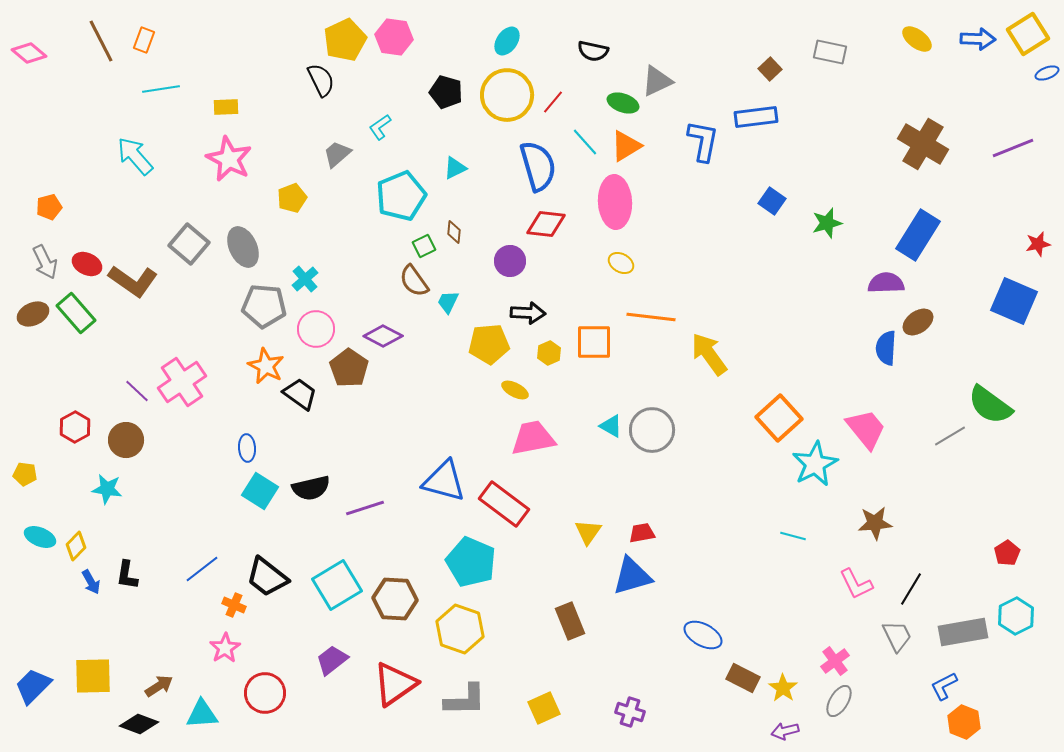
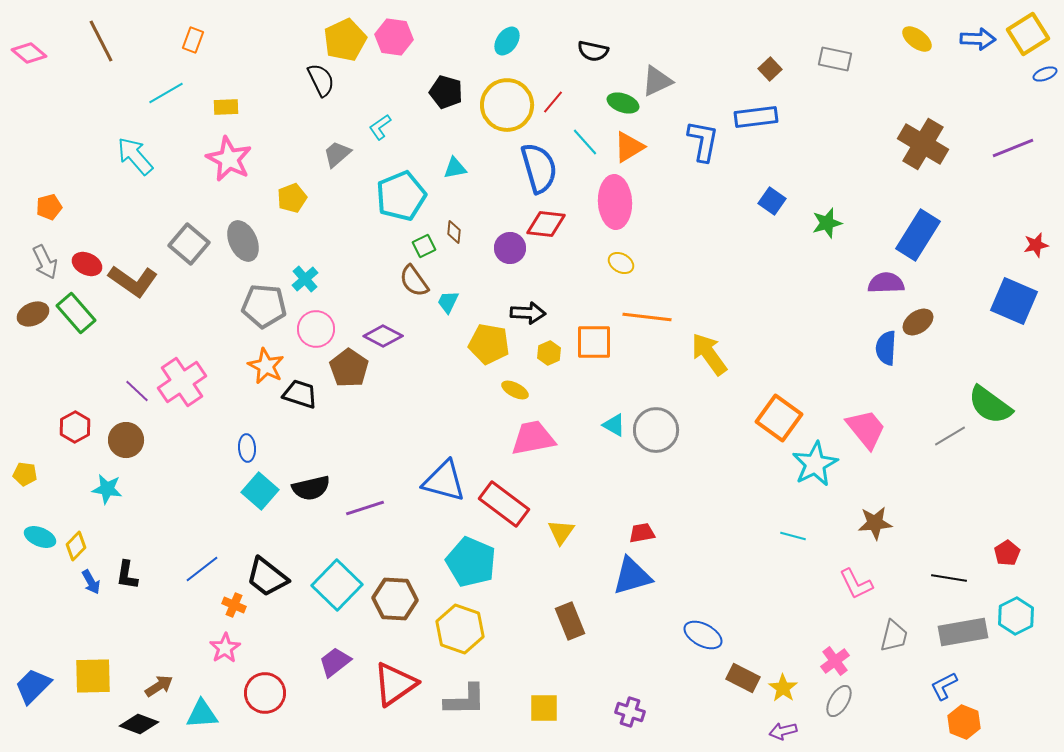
orange rectangle at (144, 40): moved 49 px right
gray rectangle at (830, 52): moved 5 px right, 7 px down
blue ellipse at (1047, 73): moved 2 px left, 1 px down
cyan line at (161, 89): moved 5 px right, 4 px down; rotated 21 degrees counterclockwise
yellow circle at (507, 95): moved 10 px down
orange triangle at (626, 146): moved 3 px right, 1 px down
blue semicircle at (538, 166): moved 1 px right, 2 px down
cyan triangle at (455, 168): rotated 15 degrees clockwise
red star at (1038, 244): moved 2 px left, 1 px down
gray ellipse at (243, 247): moved 6 px up
purple circle at (510, 261): moved 13 px up
orange line at (651, 317): moved 4 px left
yellow pentagon at (489, 344): rotated 15 degrees clockwise
black trapezoid at (300, 394): rotated 18 degrees counterclockwise
orange square at (779, 418): rotated 12 degrees counterclockwise
cyan triangle at (611, 426): moved 3 px right, 1 px up
gray circle at (652, 430): moved 4 px right
cyan square at (260, 491): rotated 9 degrees clockwise
yellow triangle at (588, 532): moved 27 px left
cyan square at (337, 585): rotated 15 degrees counterclockwise
black line at (911, 589): moved 38 px right, 11 px up; rotated 68 degrees clockwise
gray trapezoid at (897, 636): moved 3 px left; rotated 40 degrees clockwise
purple trapezoid at (332, 660): moved 3 px right, 2 px down
yellow square at (544, 708): rotated 24 degrees clockwise
purple arrow at (785, 731): moved 2 px left
